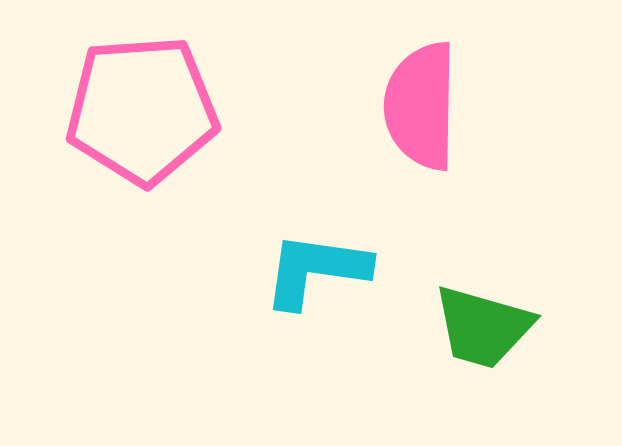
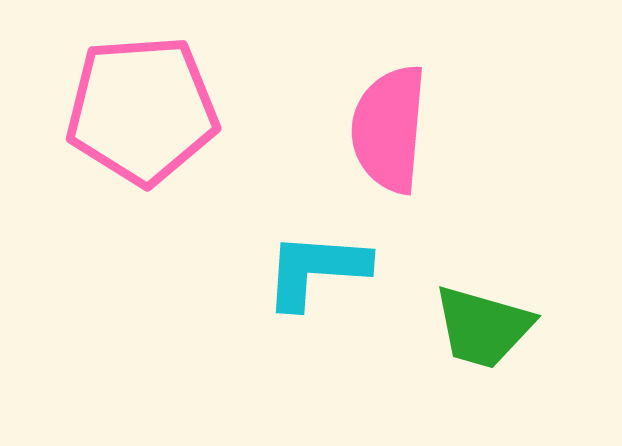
pink semicircle: moved 32 px left, 23 px down; rotated 4 degrees clockwise
cyan L-shape: rotated 4 degrees counterclockwise
